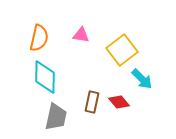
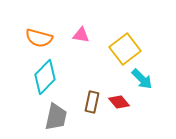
orange semicircle: rotated 92 degrees clockwise
yellow square: moved 3 px right, 1 px up
cyan diamond: rotated 44 degrees clockwise
